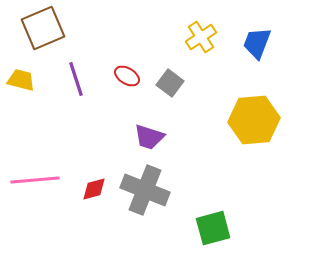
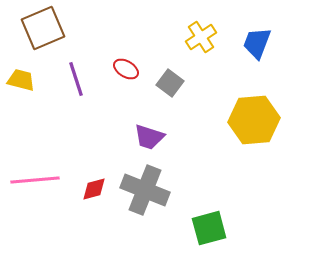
red ellipse: moved 1 px left, 7 px up
green square: moved 4 px left
